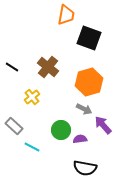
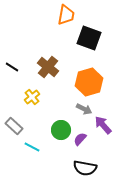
purple semicircle: rotated 40 degrees counterclockwise
